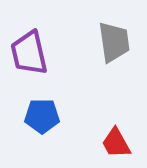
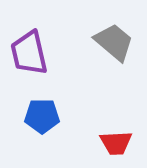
gray trapezoid: rotated 42 degrees counterclockwise
red trapezoid: rotated 64 degrees counterclockwise
